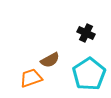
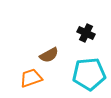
brown semicircle: moved 1 px left, 5 px up
cyan pentagon: rotated 28 degrees clockwise
